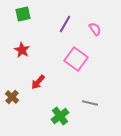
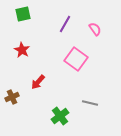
brown cross: rotated 24 degrees clockwise
